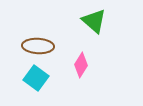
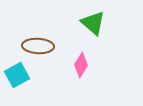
green triangle: moved 1 px left, 2 px down
cyan square: moved 19 px left, 3 px up; rotated 25 degrees clockwise
